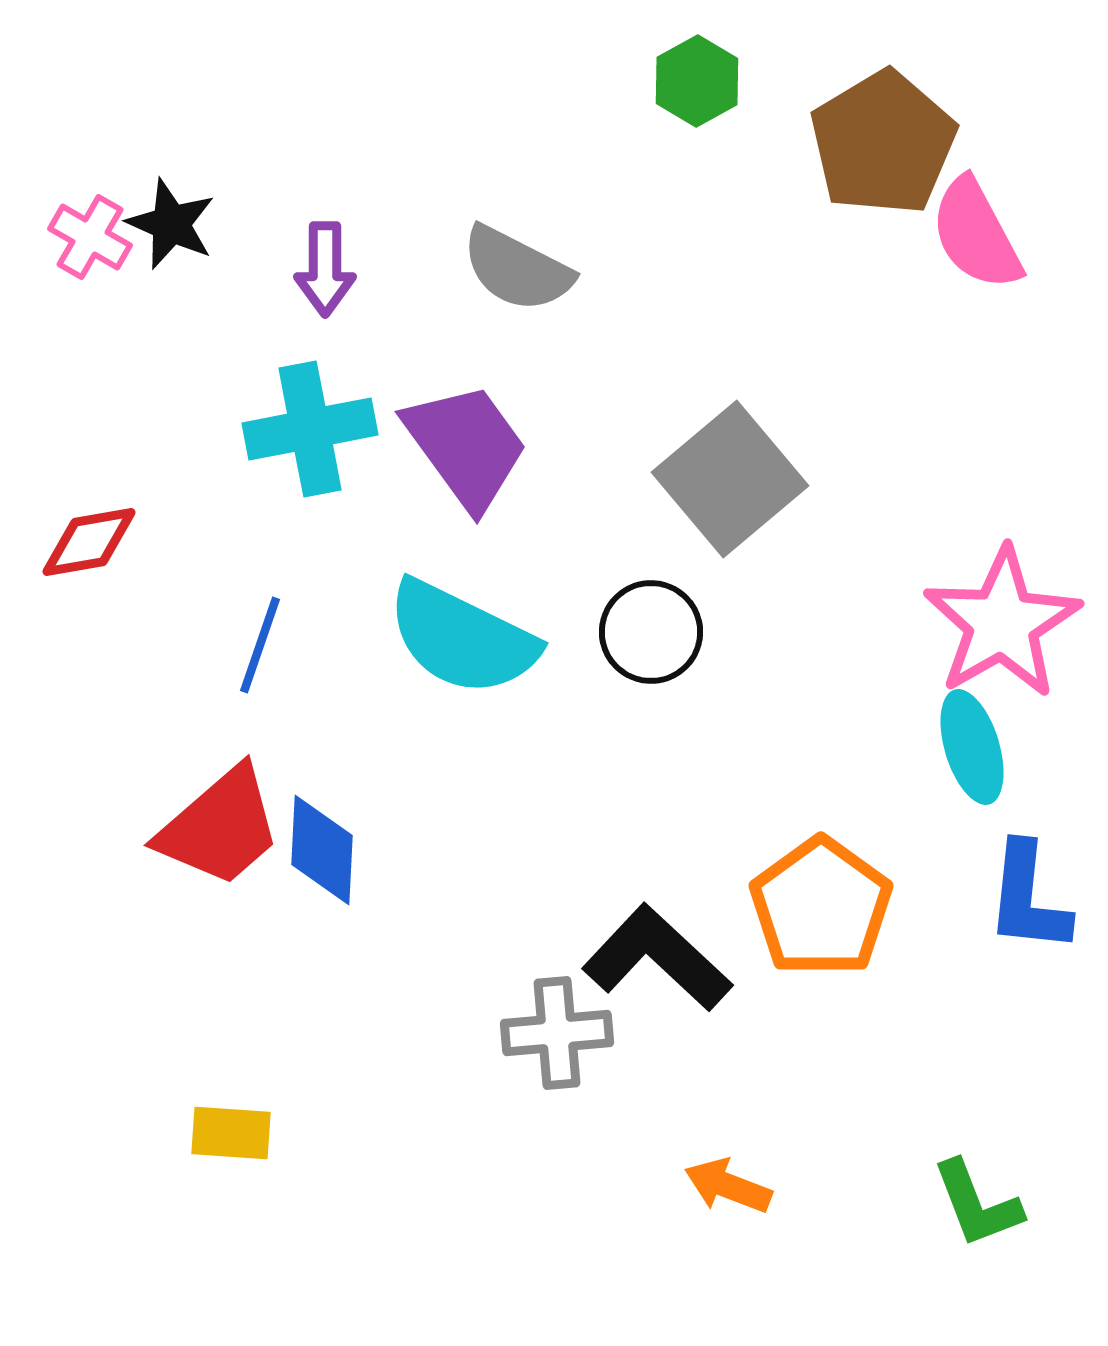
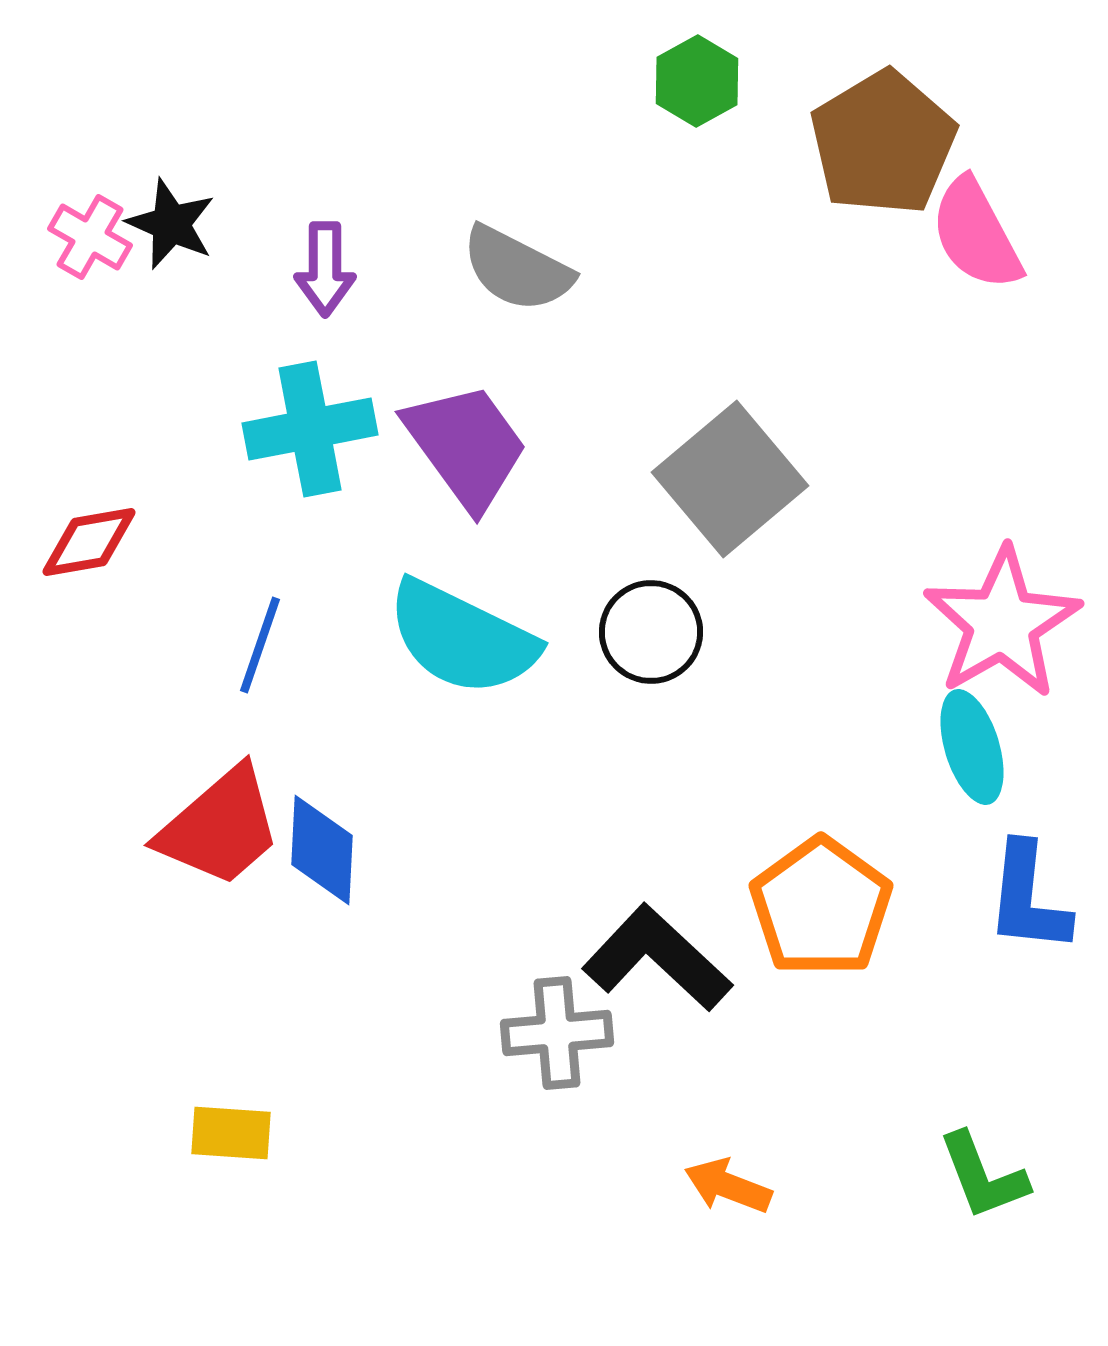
green L-shape: moved 6 px right, 28 px up
